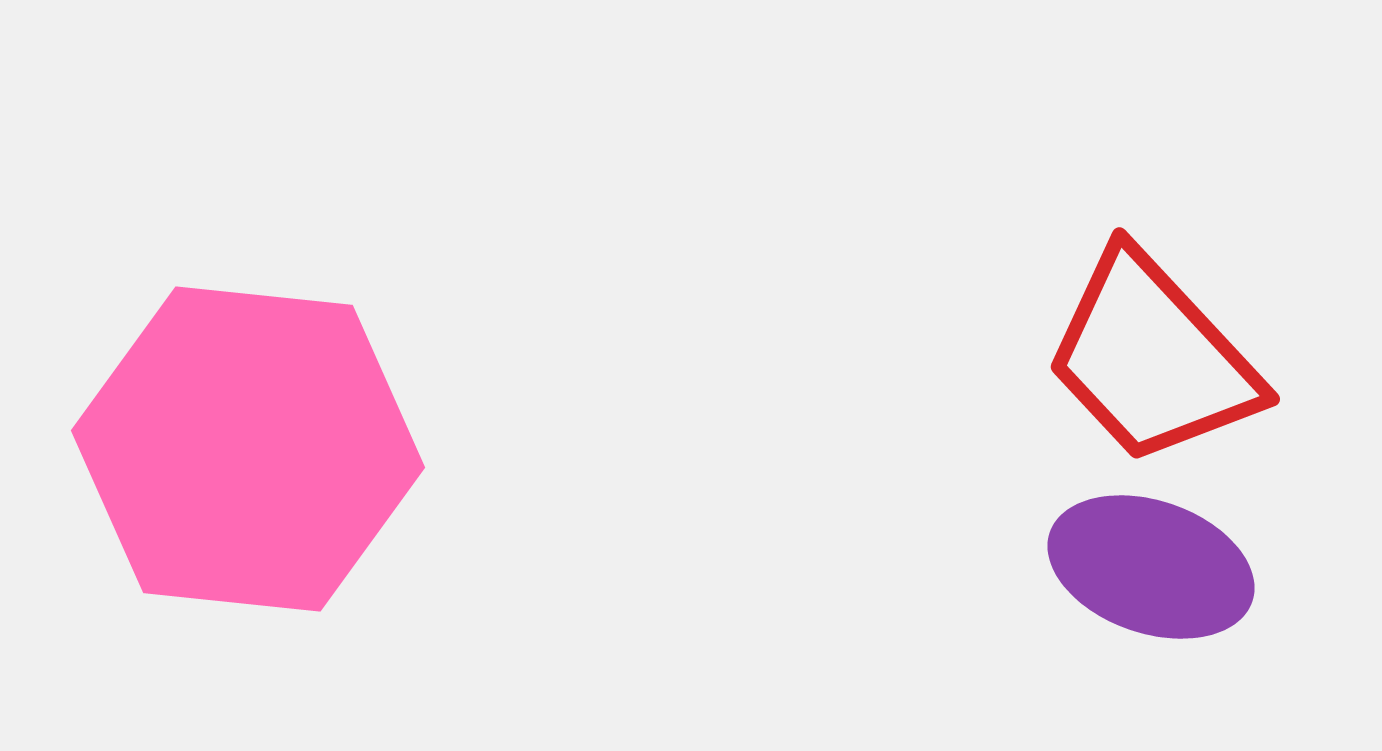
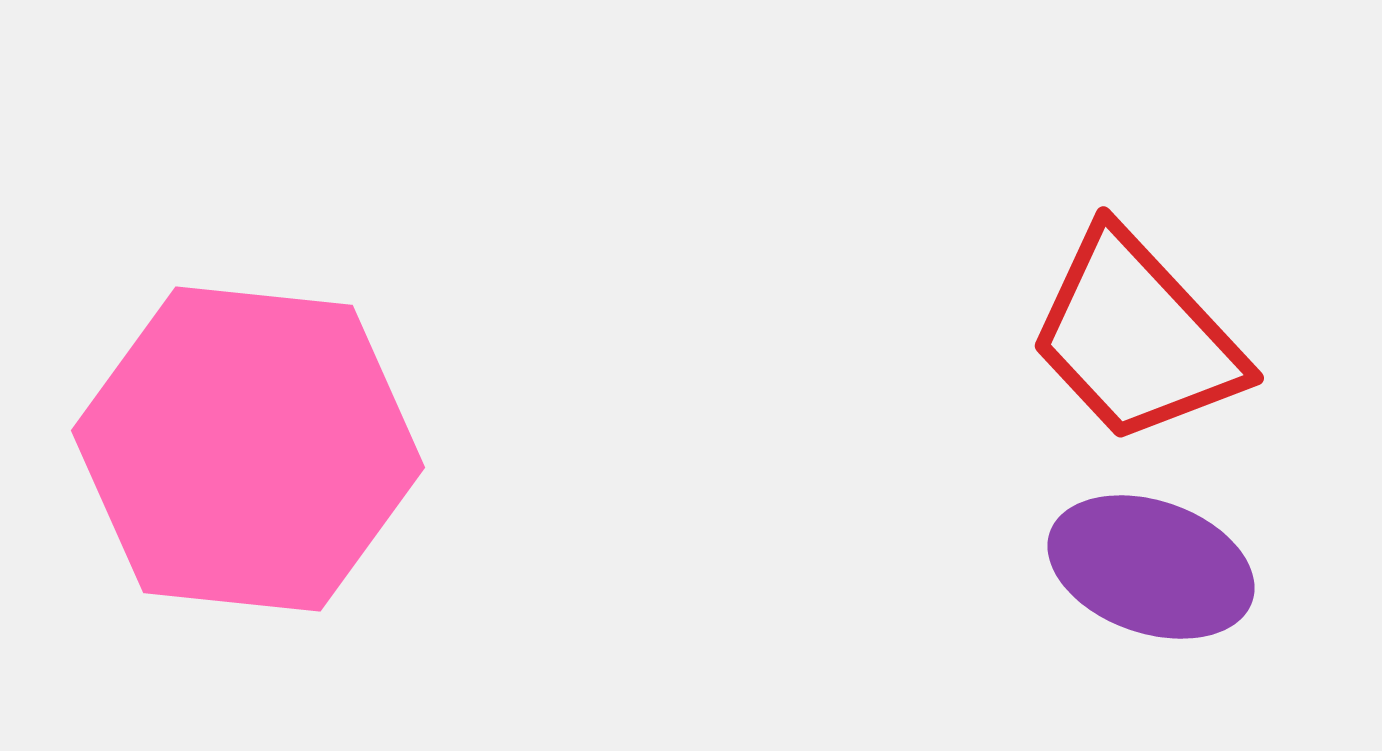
red trapezoid: moved 16 px left, 21 px up
